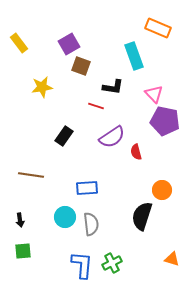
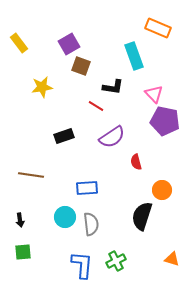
red line: rotated 14 degrees clockwise
black rectangle: rotated 36 degrees clockwise
red semicircle: moved 10 px down
green square: moved 1 px down
green cross: moved 4 px right, 2 px up
